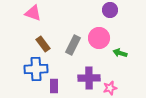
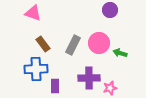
pink circle: moved 5 px down
purple rectangle: moved 1 px right
